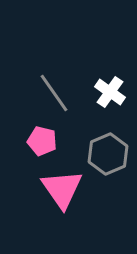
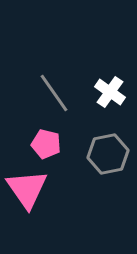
pink pentagon: moved 4 px right, 3 px down
gray hexagon: rotated 12 degrees clockwise
pink triangle: moved 35 px left
